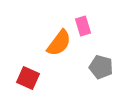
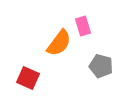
gray pentagon: moved 1 px up
